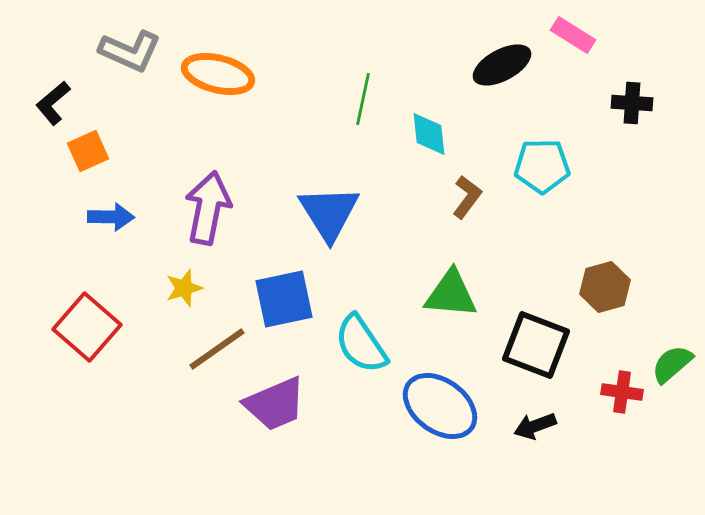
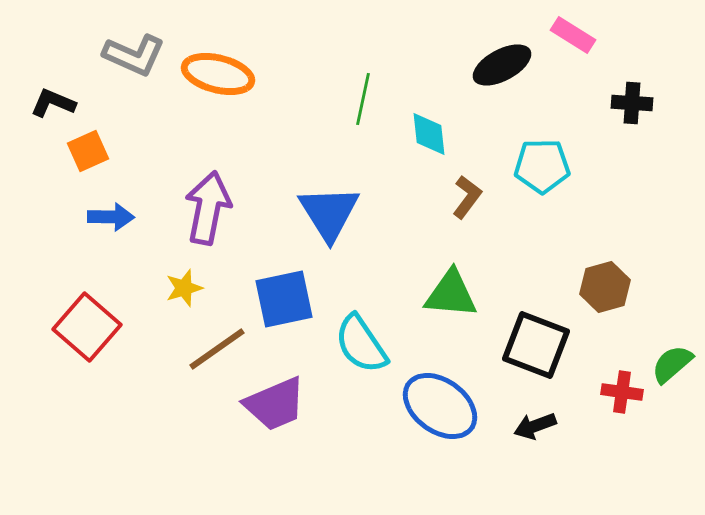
gray L-shape: moved 4 px right, 4 px down
black L-shape: rotated 63 degrees clockwise
